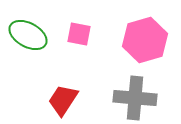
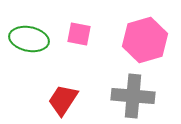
green ellipse: moved 1 px right, 4 px down; rotated 18 degrees counterclockwise
gray cross: moved 2 px left, 2 px up
